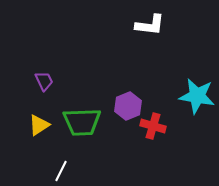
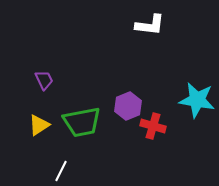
purple trapezoid: moved 1 px up
cyan star: moved 4 px down
green trapezoid: rotated 9 degrees counterclockwise
